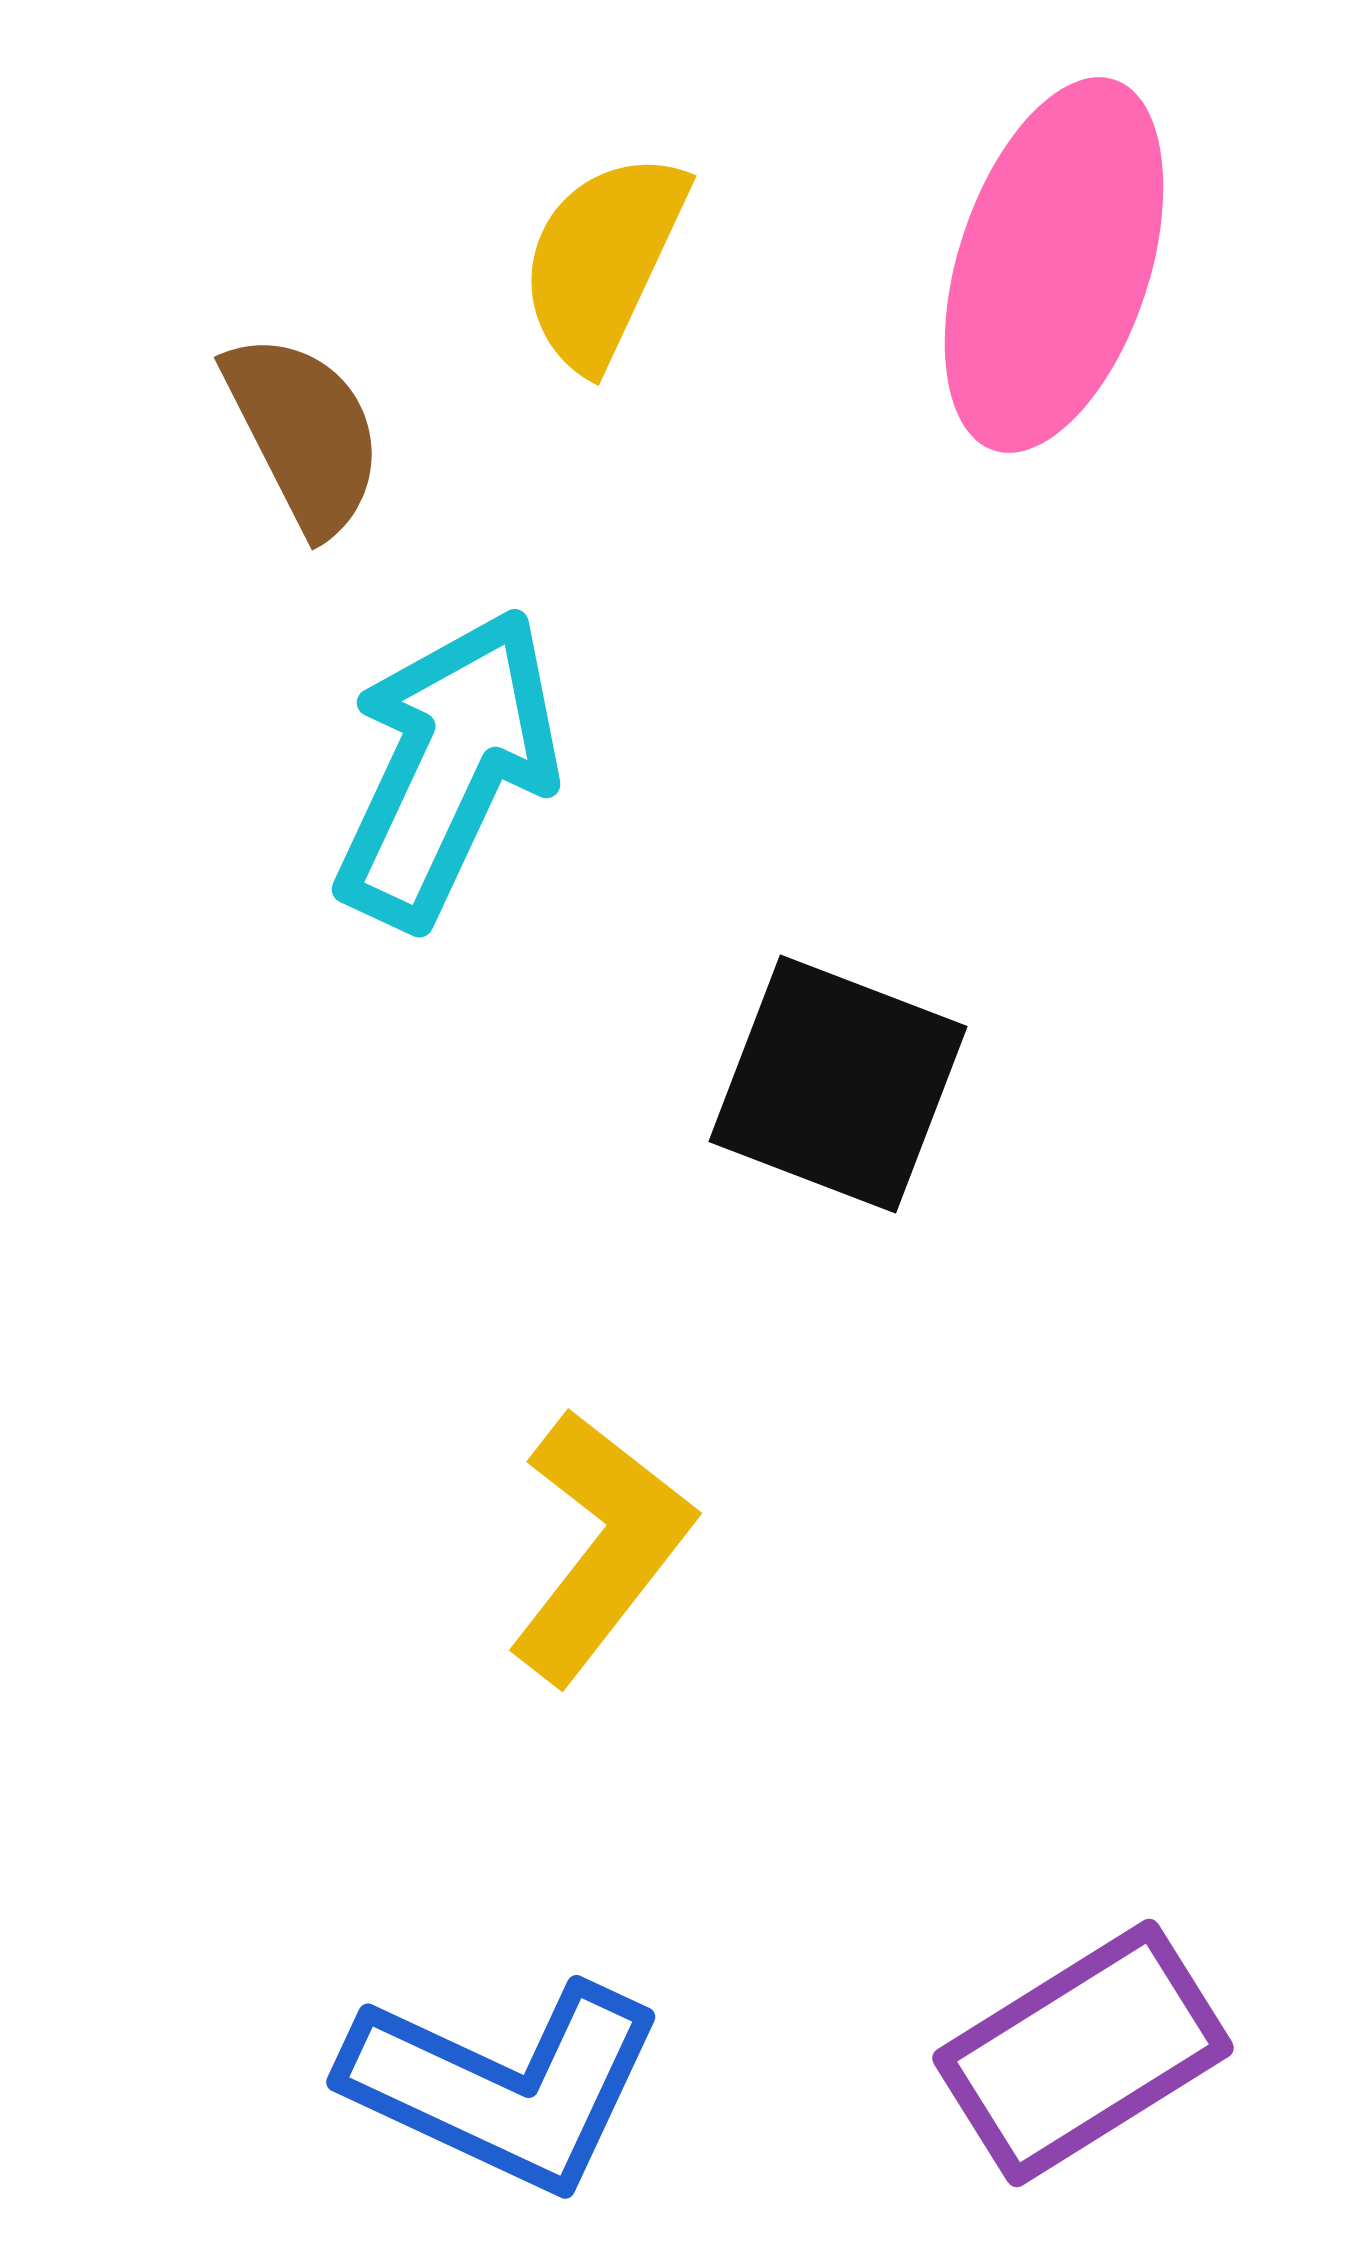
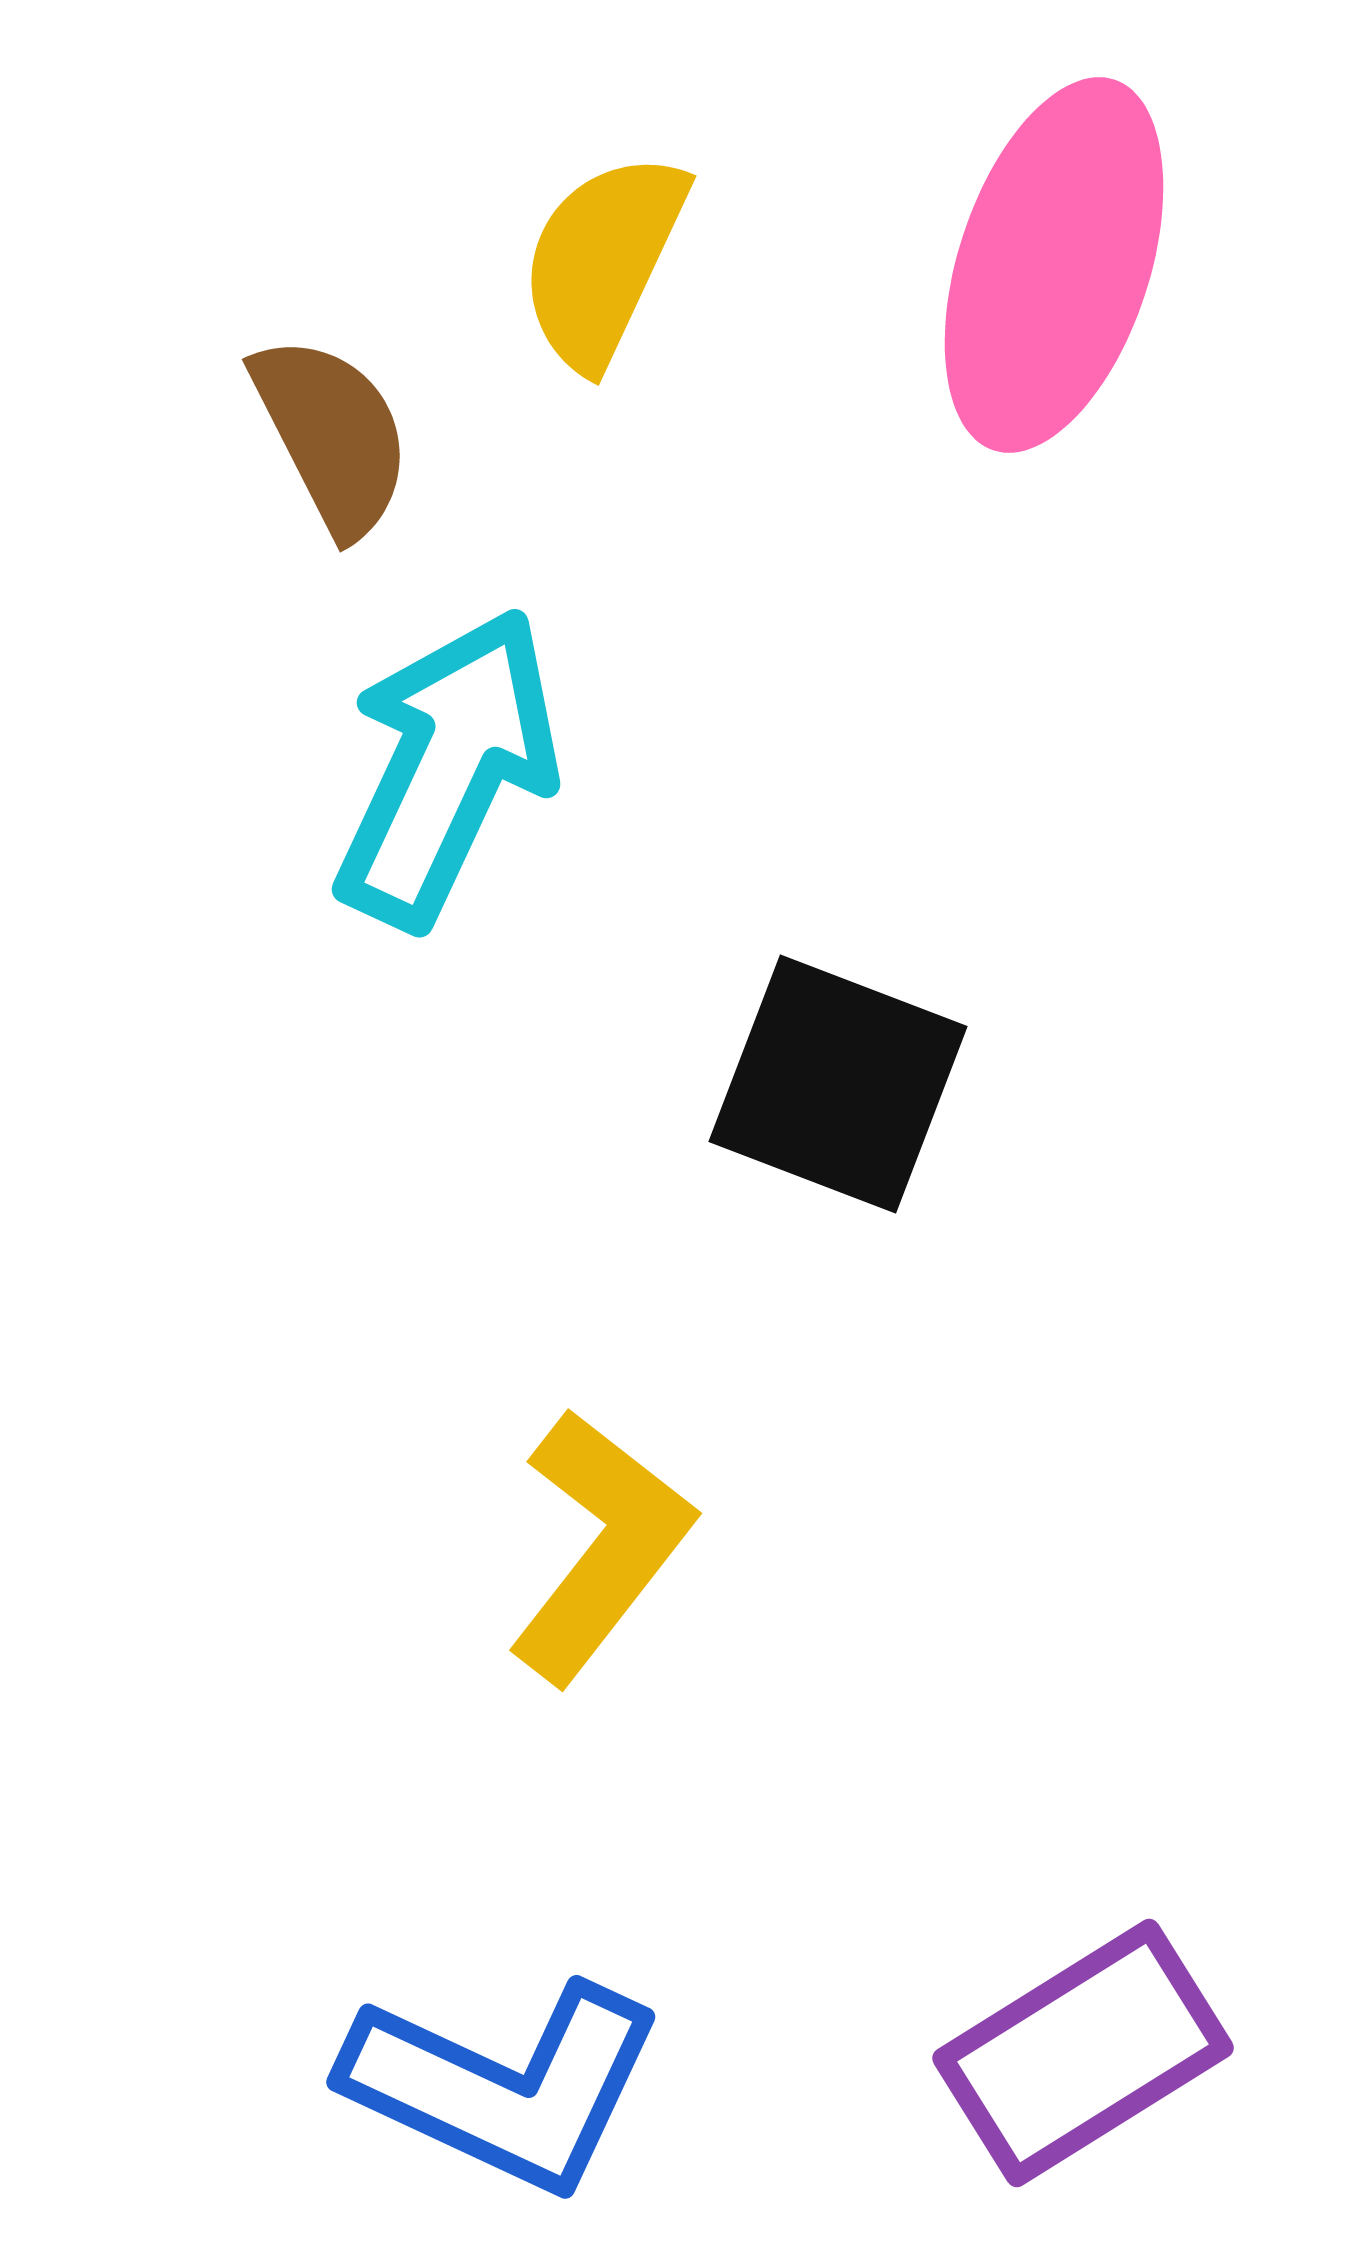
brown semicircle: moved 28 px right, 2 px down
